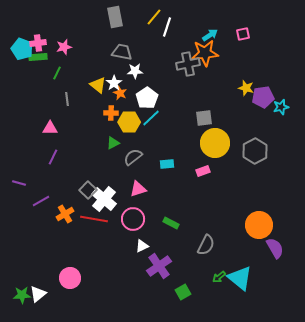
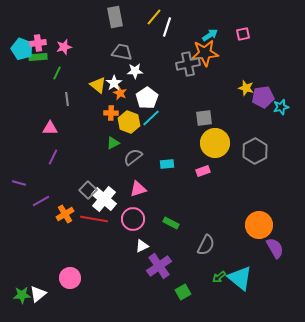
yellow hexagon at (129, 122): rotated 20 degrees clockwise
